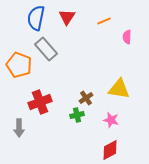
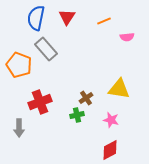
pink semicircle: rotated 96 degrees counterclockwise
